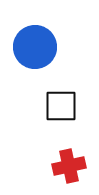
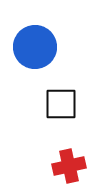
black square: moved 2 px up
